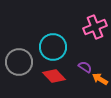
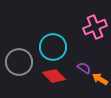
purple semicircle: moved 1 px left, 1 px down
